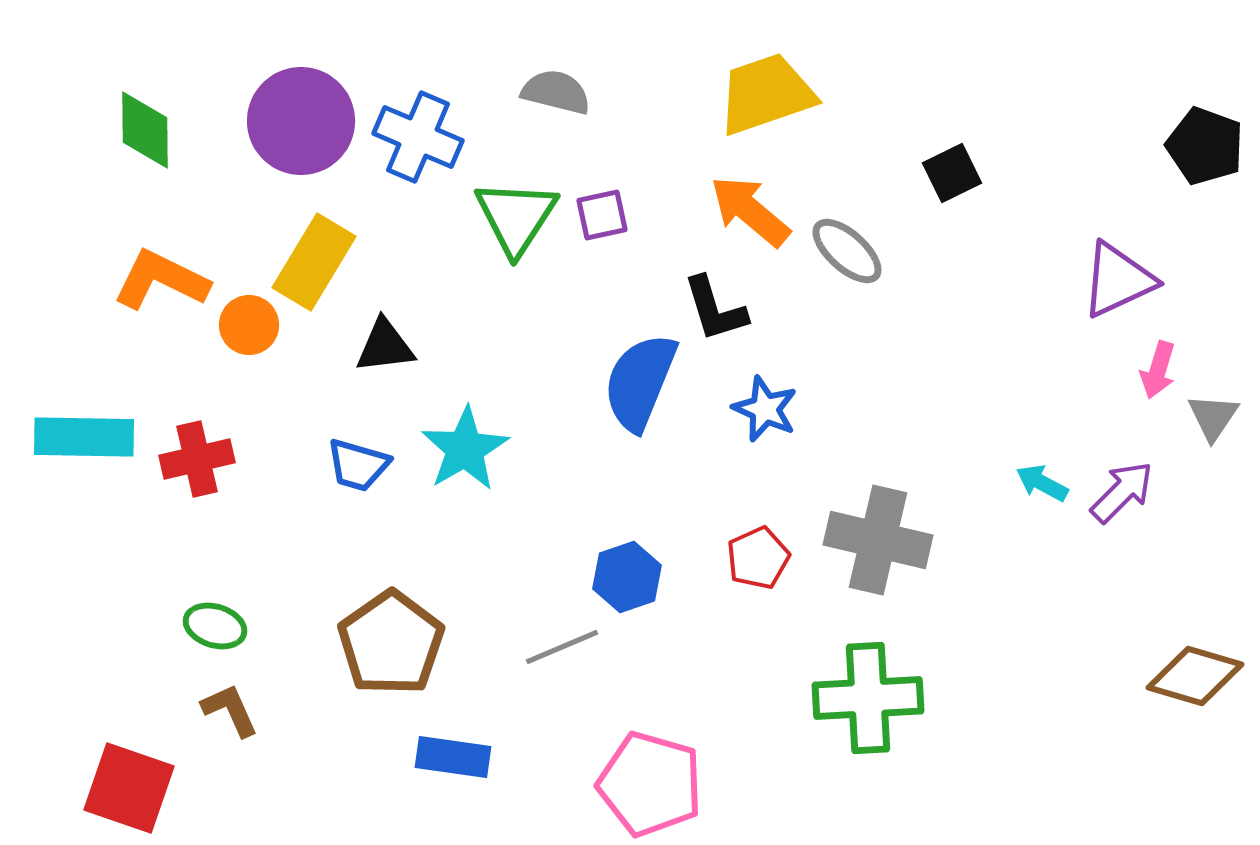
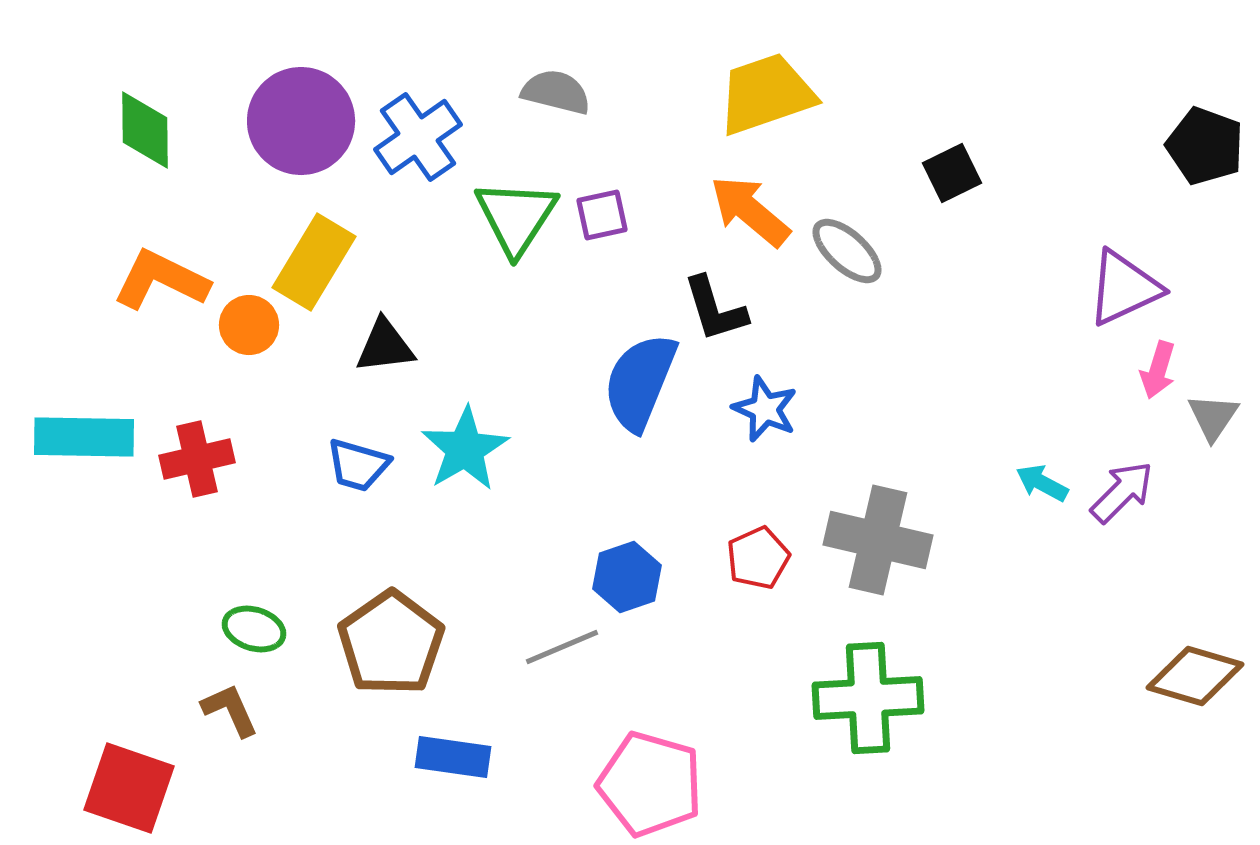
blue cross: rotated 32 degrees clockwise
purple triangle: moved 6 px right, 8 px down
green ellipse: moved 39 px right, 3 px down
